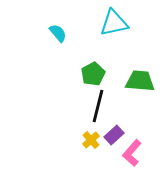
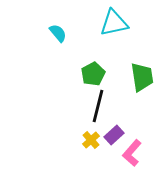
green trapezoid: moved 2 px right, 4 px up; rotated 76 degrees clockwise
